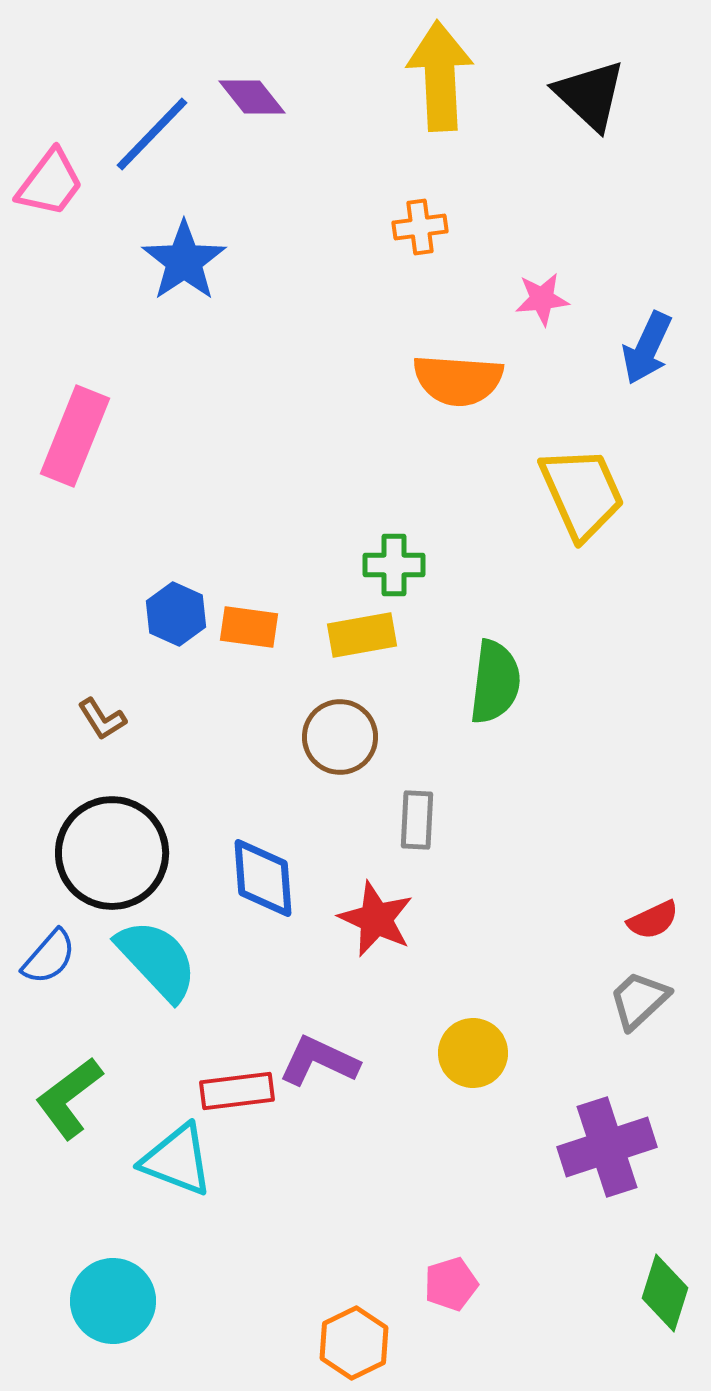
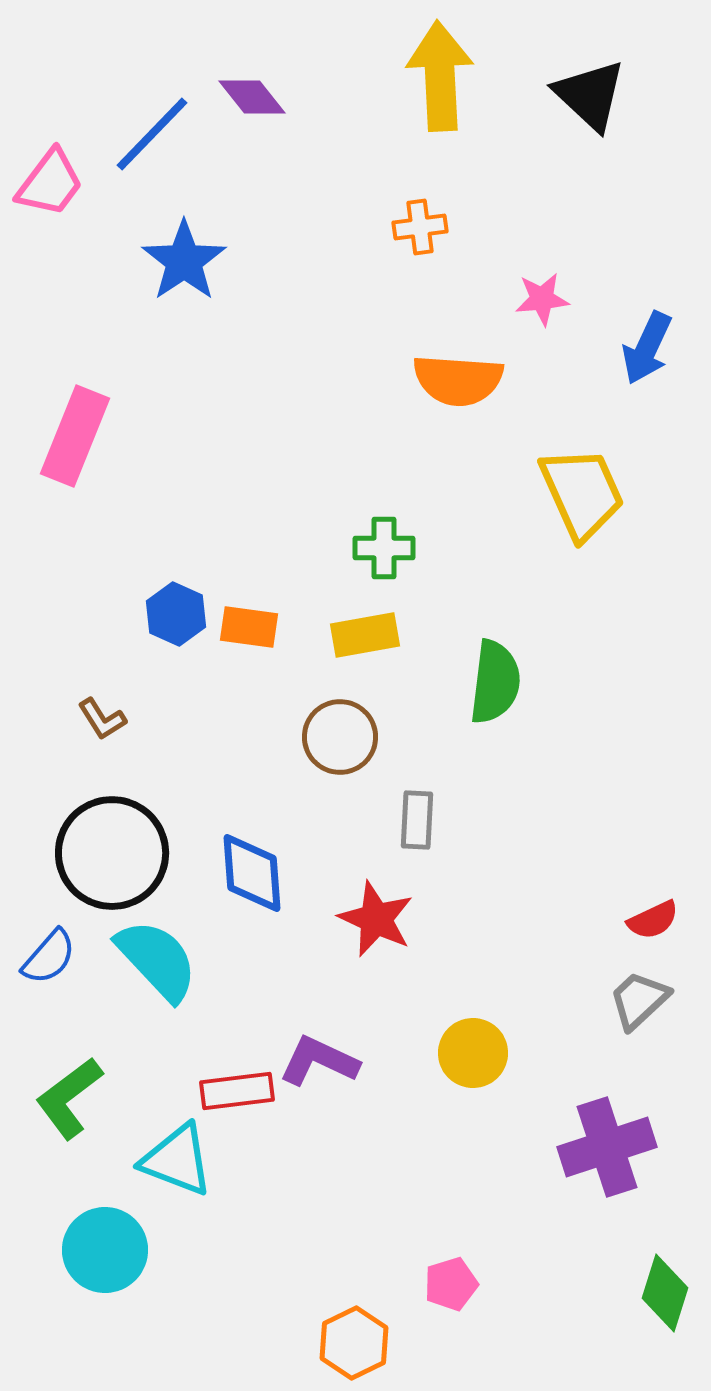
green cross: moved 10 px left, 17 px up
yellow rectangle: moved 3 px right
blue diamond: moved 11 px left, 5 px up
cyan circle: moved 8 px left, 51 px up
